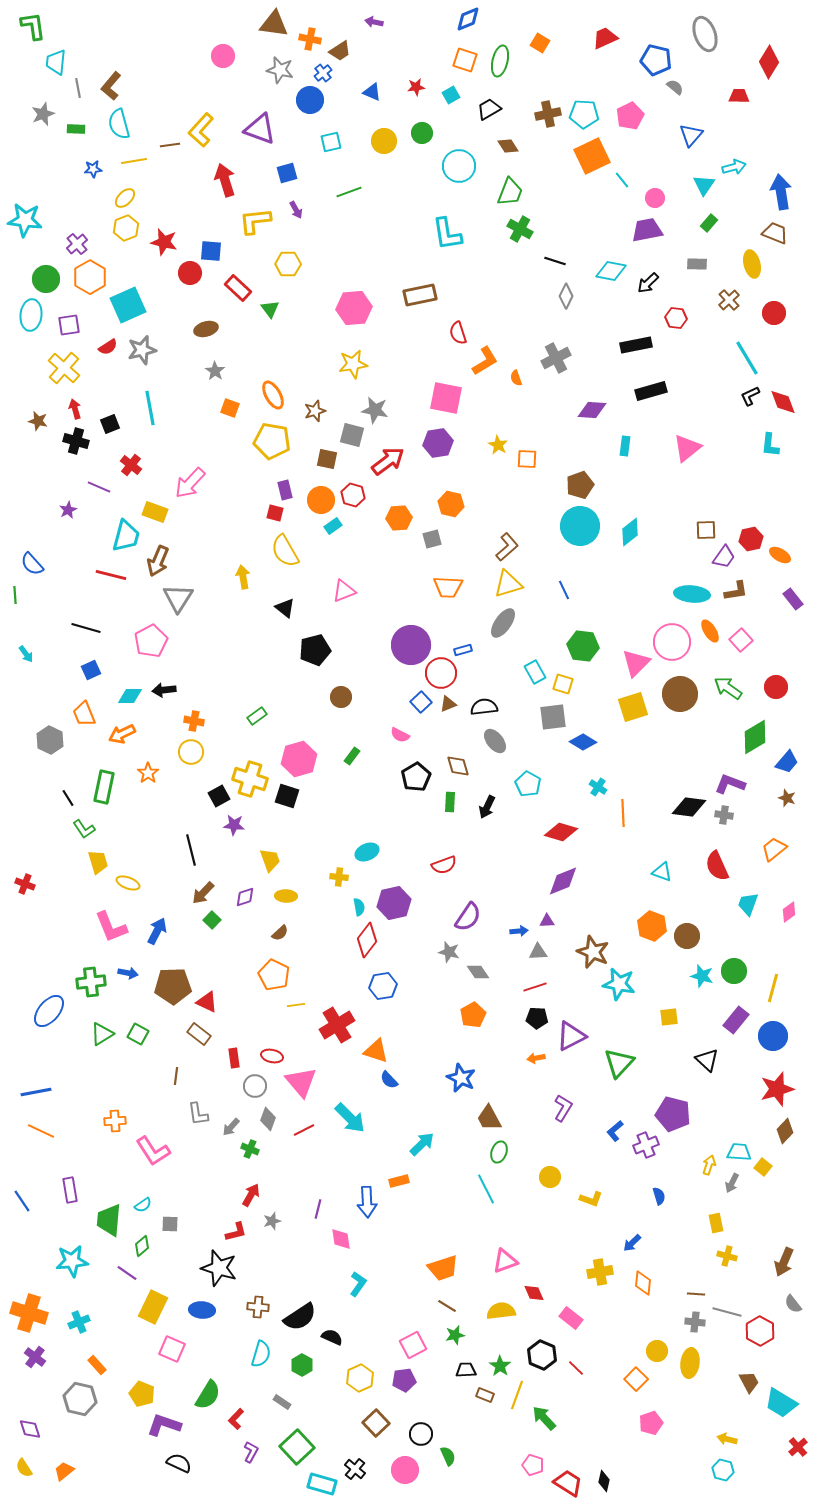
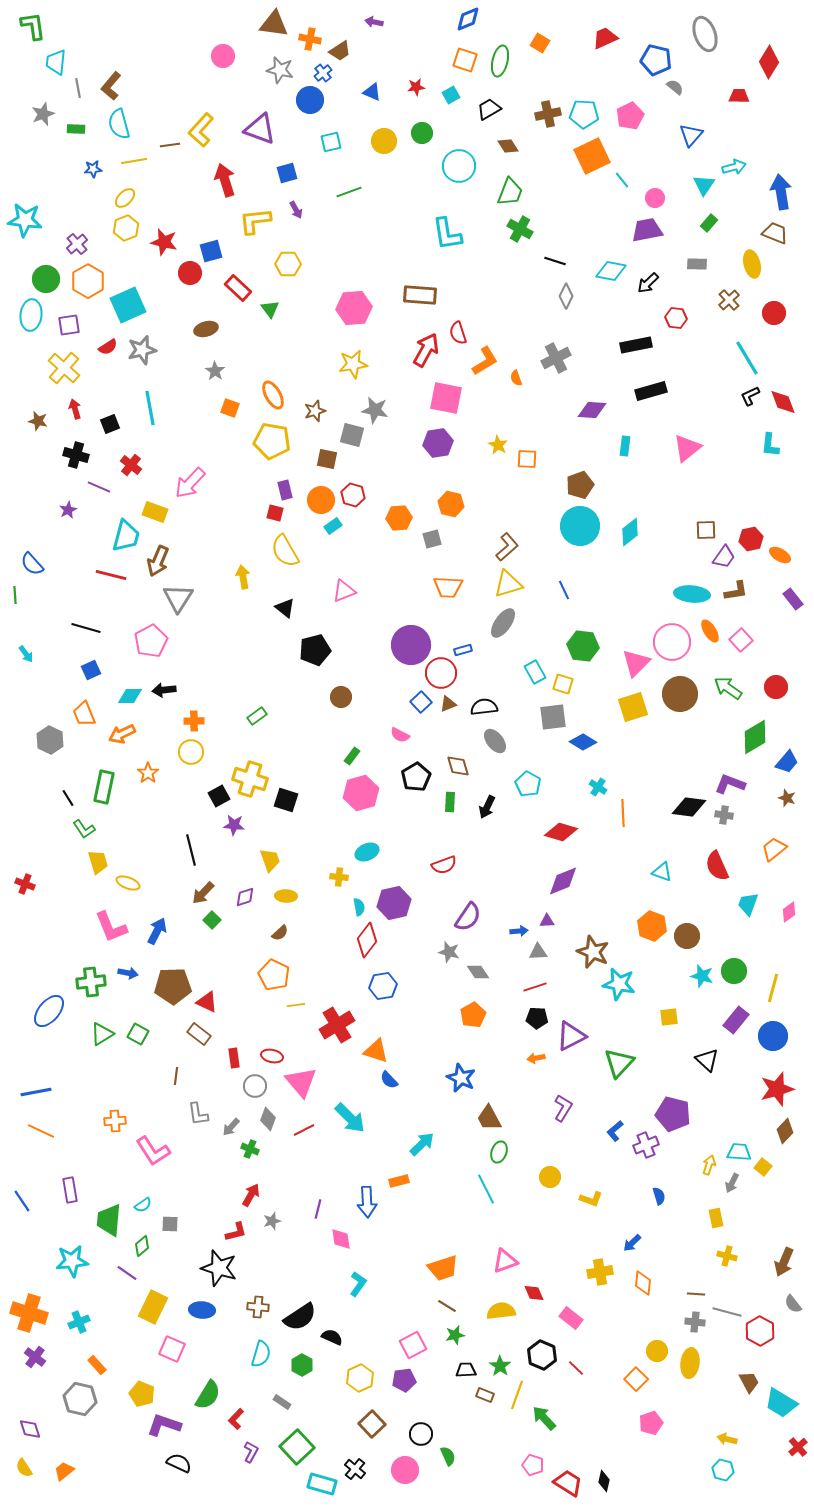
blue square at (211, 251): rotated 20 degrees counterclockwise
orange hexagon at (90, 277): moved 2 px left, 4 px down
brown rectangle at (420, 295): rotated 16 degrees clockwise
black cross at (76, 441): moved 14 px down
red arrow at (388, 461): moved 38 px right, 111 px up; rotated 24 degrees counterclockwise
orange cross at (194, 721): rotated 12 degrees counterclockwise
pink hexagon at (299, 759): moved 62 px right, 34 px down
black square at (287, 796): moved 1 px left, 4 px down
yellow rectangle at (716, 1223): moved 5 px up
brown square at (376, 1423): moved 4 px left, 1 px down
